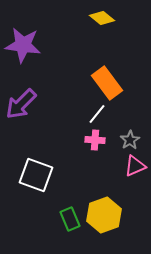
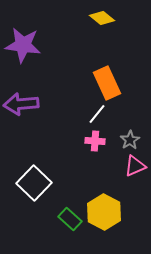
orange rectangle: rotated 12 degrees clockwise
purple arrow: rotated 40 degrees clockwise
pink cross: moved 1 px down
white square: moved 2 px left, 8 px down; rotated 24 degrees clockwise
yellow hexagon: moved 3 px up; rotated 12 degrees counterclockwise
green rectangle: rotated 25 degrees counterclockwise
